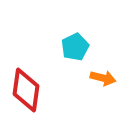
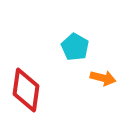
cyan pentagon: rotated 16 degrees counterclockwise
